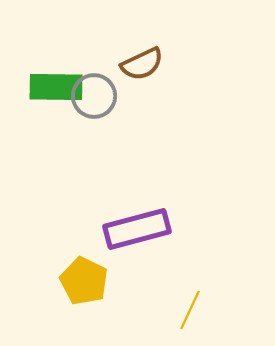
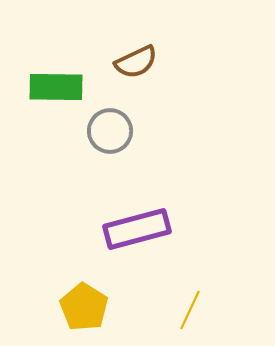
brown semicircle: moved 6 px left, 2 px up
gray circle: moved 16 px right, 35 px down
yellow pentagon: moved 26 px down; rotated 6 degrees clockwise
